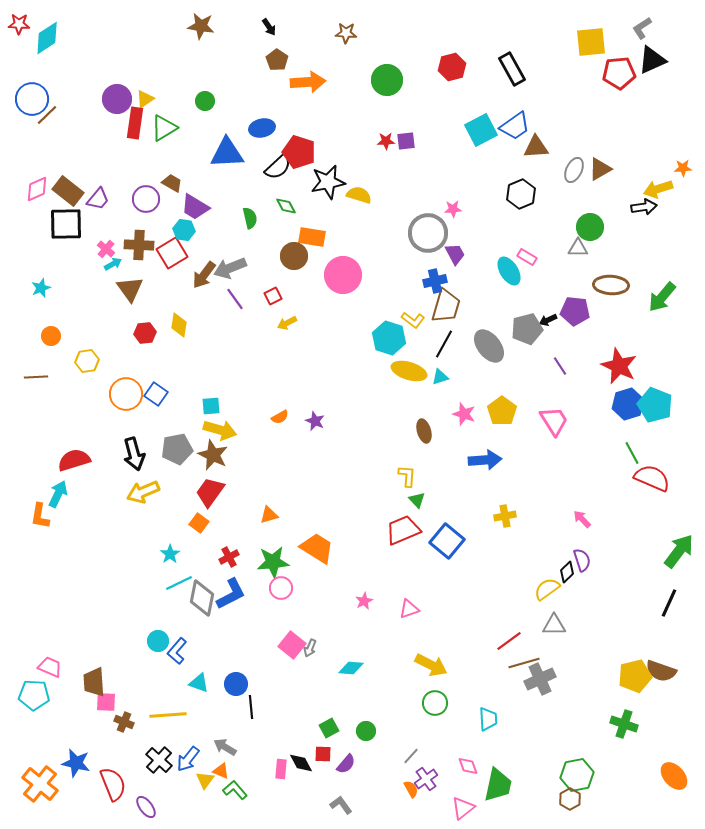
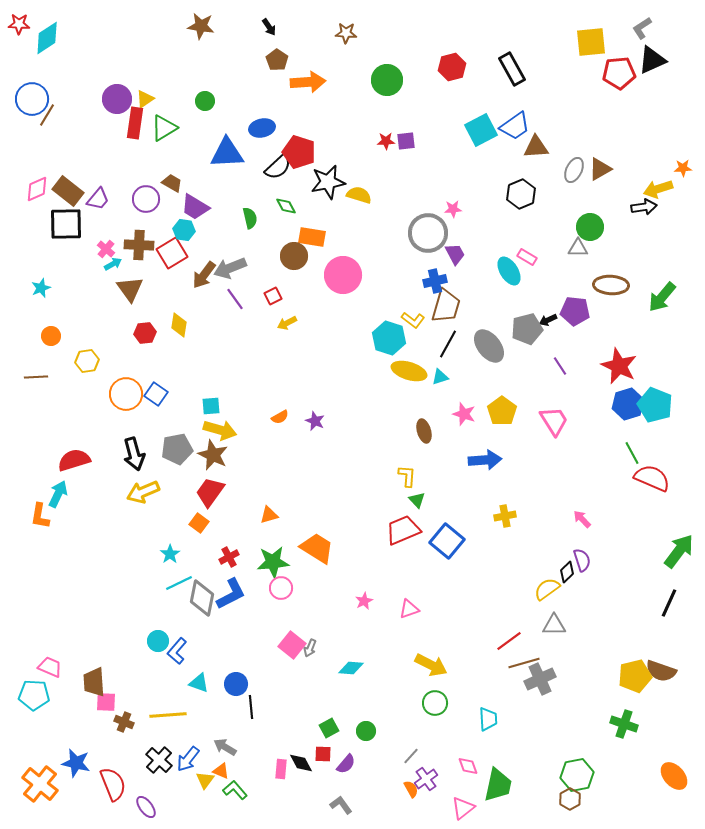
brown line at (47, 115): rotated 15 degrees counterclockwise
black line at (444, 344): moved 4 px right
